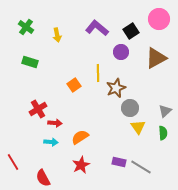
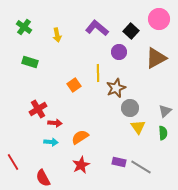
green cross: moved 2 px left
black square: rotated 14 degrees counterclockwise
purple circle: moved 2 px left
